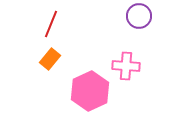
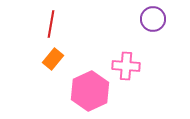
purple circle: moved 14 px right, 3 px down
red line: rotated 12 degrees counterclockwise
orange rectangle: moved 3 px right
